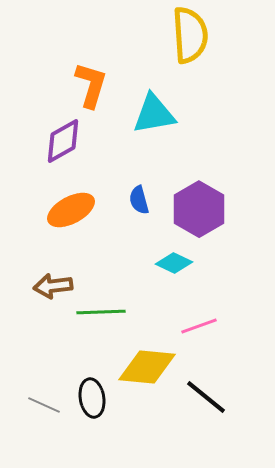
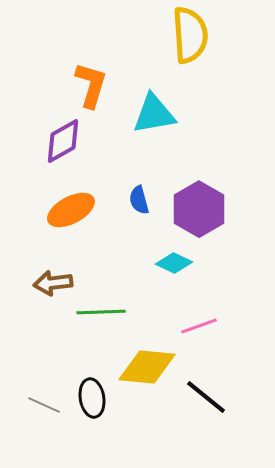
brown arrow: moved 3 px up
